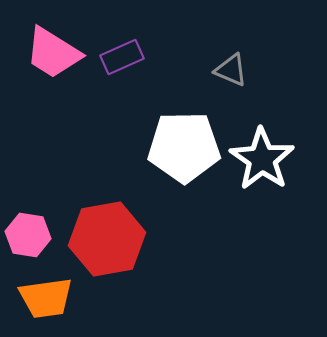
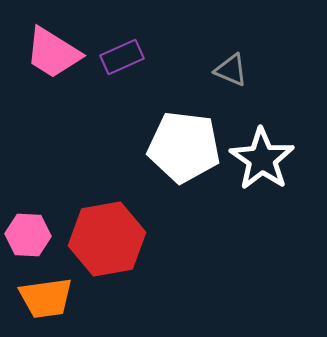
white pentagon: rotated 8 degrees clockwise
pink hexagon: rotated 6 degrees counterclockwise
